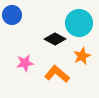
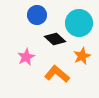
blue circle: moved 25 px right
black diamond: rotated 15 degrees clockwise
pink star: moved 1 px right, 6 px up; rotated 18 degrees counterclockwise
